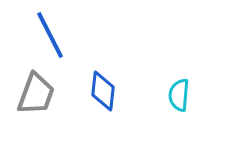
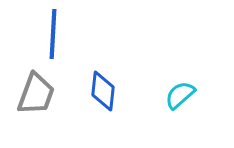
blue line: moved 3 px right, 1 px up; rotated 30 degrees clockwise
cyan semicircle: moved 1 px right; rotated 44 degrees clockwise
